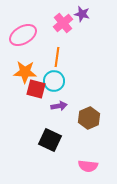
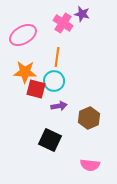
pink cross: rotated 18 degrees counterclockwise
pink semicircle: moved 2 px right, 1 px up
